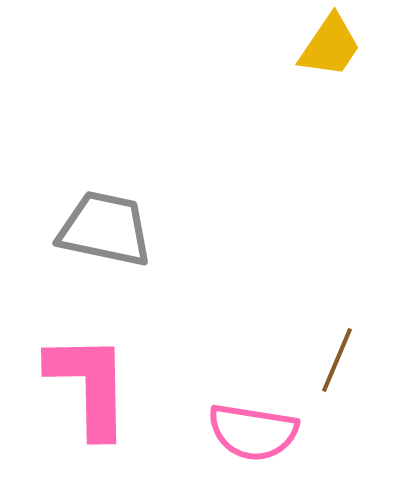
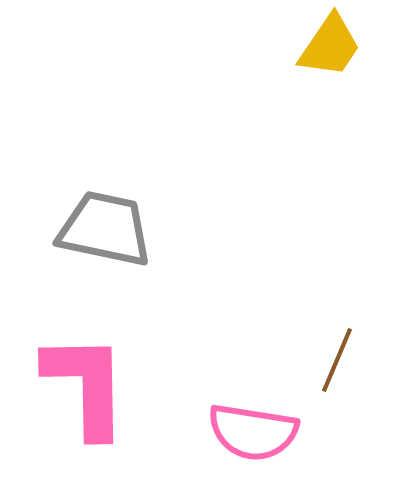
pink L-shape: moved 3 px left
